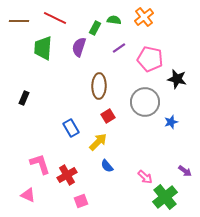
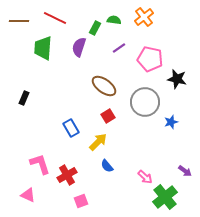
brown ellipse: moved 5 px right; rotated 55 degrees counterclockwise
